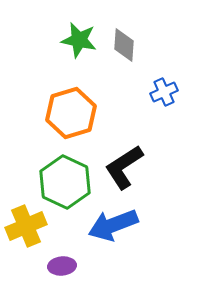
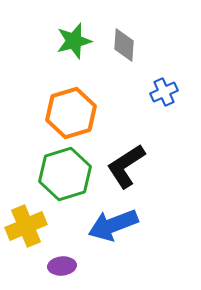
green star: moved 5 px left, 1 px down; rotated 27 degrees counterclockwise
black L-shape: moved 2 px right, 1 px up
green hexagon: moved 8 px up; rotated 18 degrees clockwise
